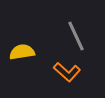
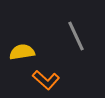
orange L-shape: moved 21 px left, 8 px down
